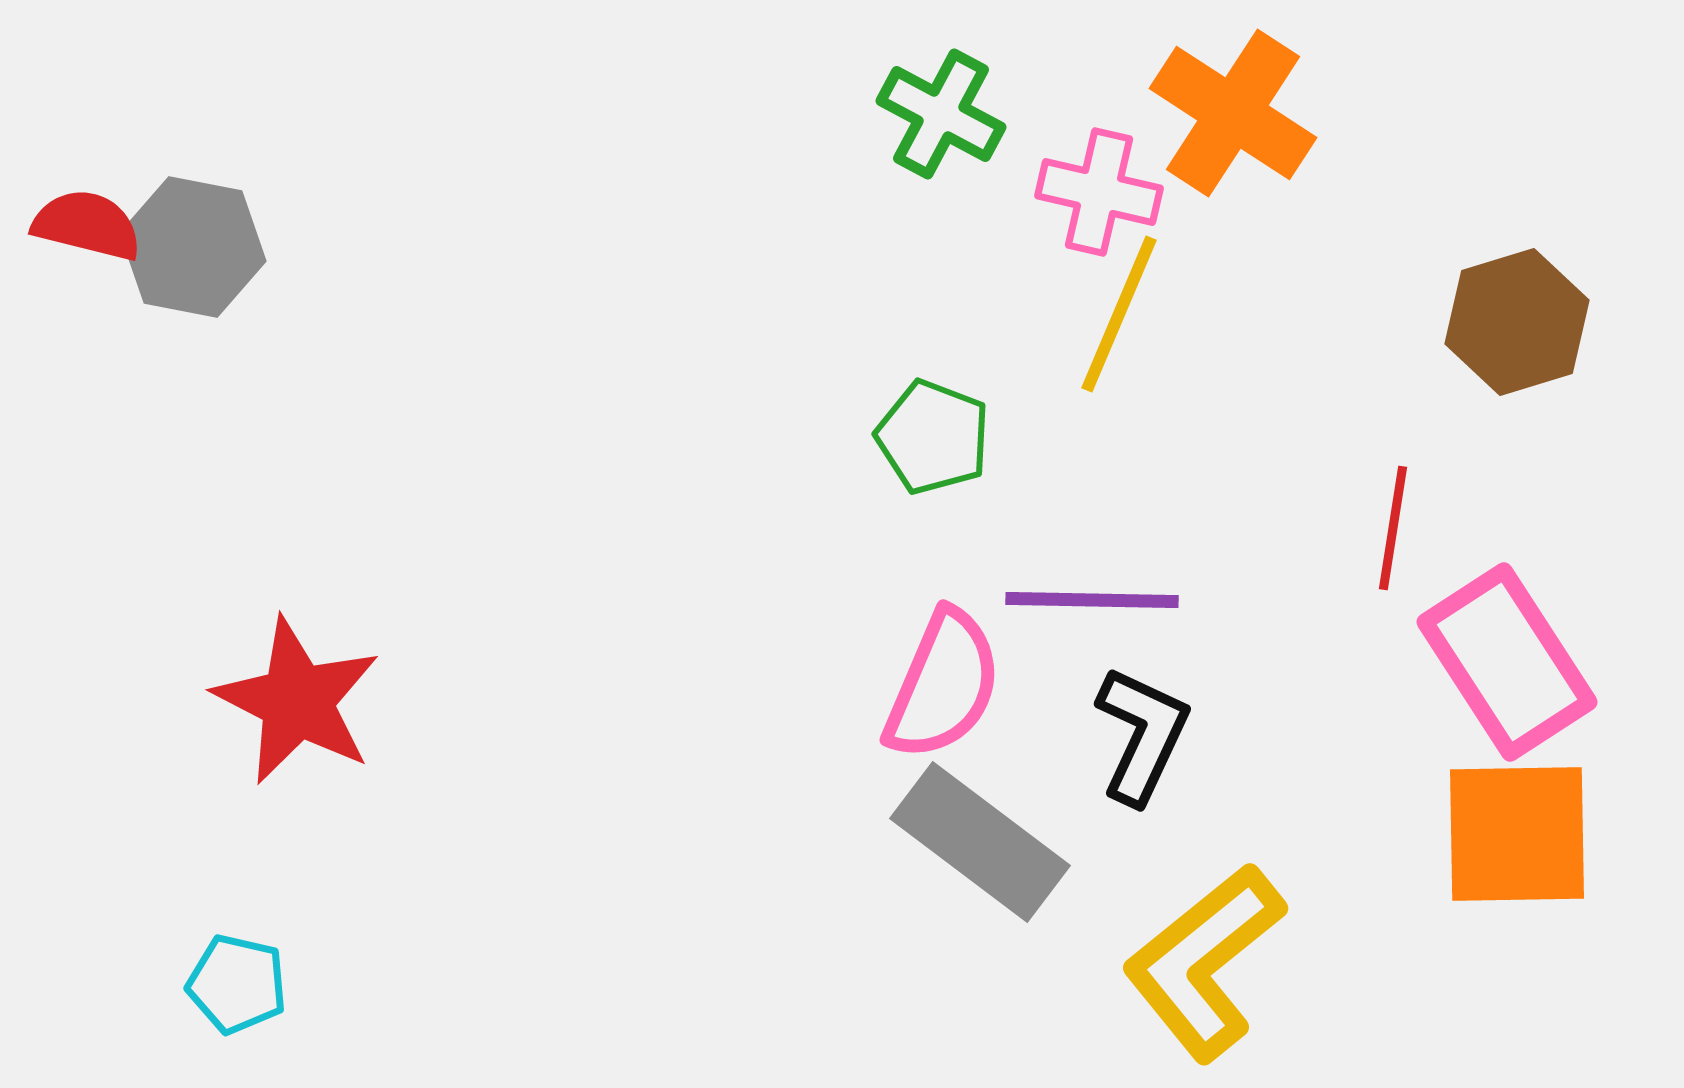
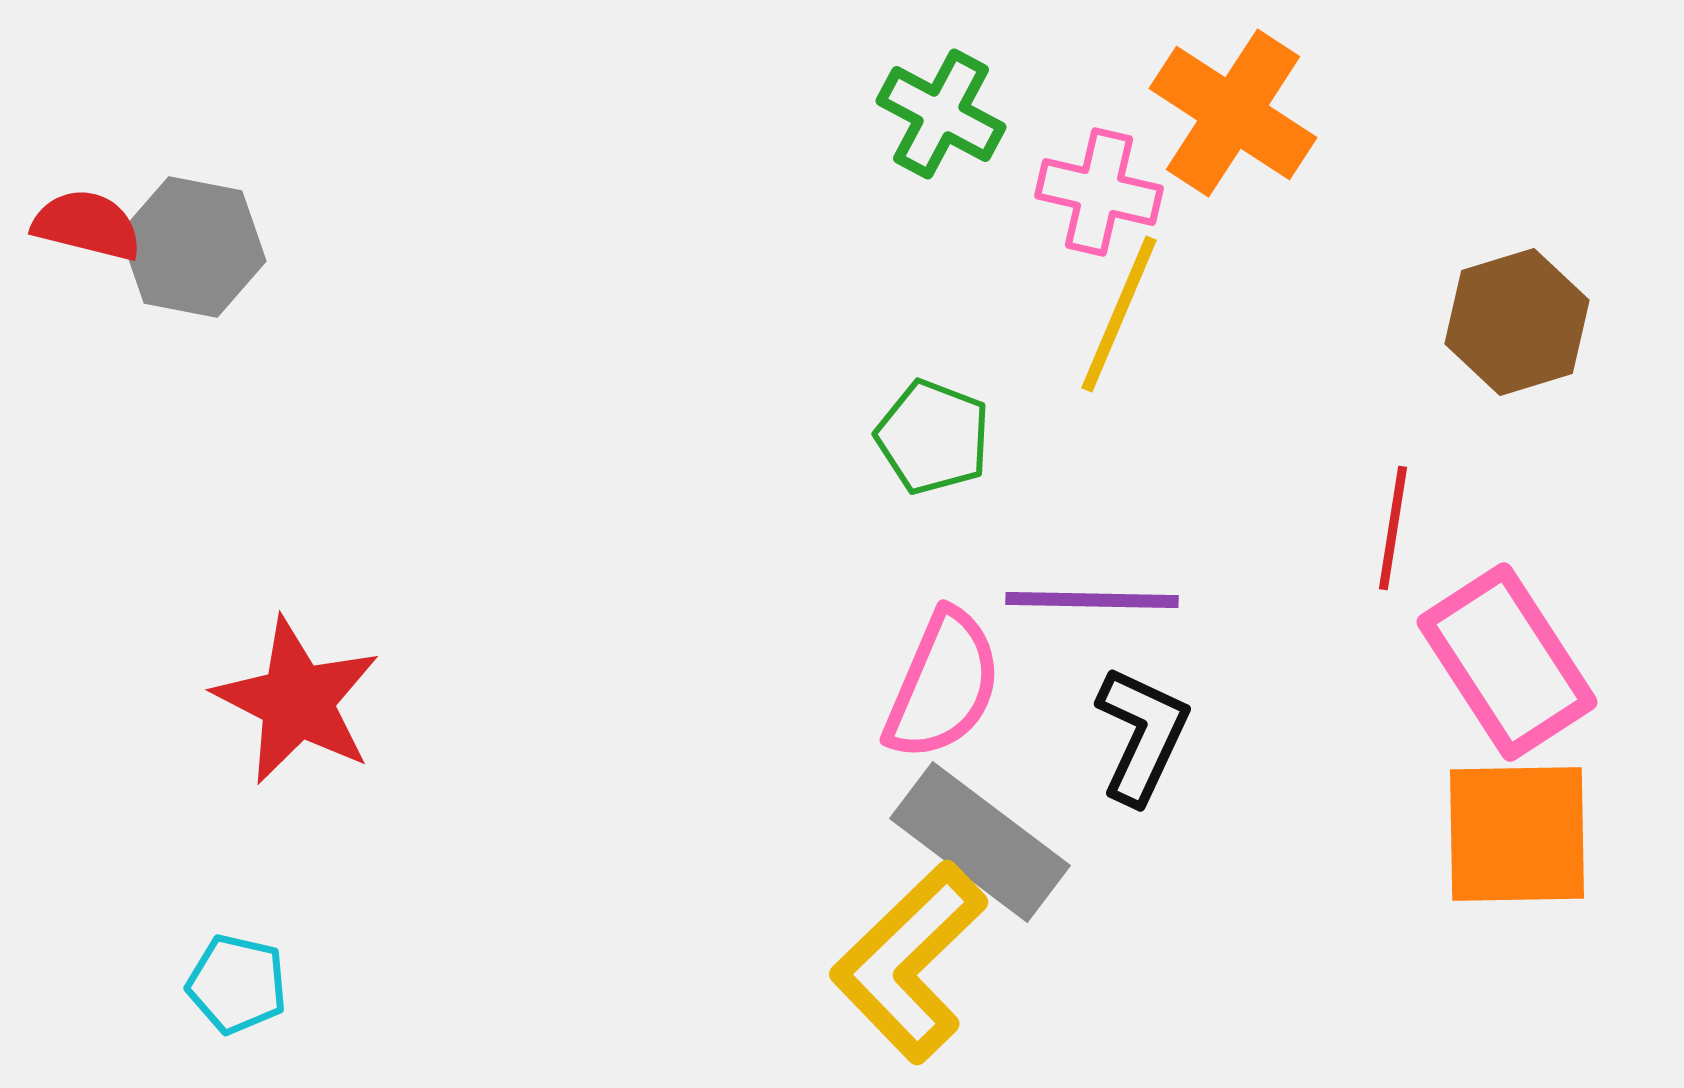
yellow L-shape: moved 295 px left; rotated 5 degrees counterclockwise
